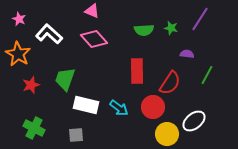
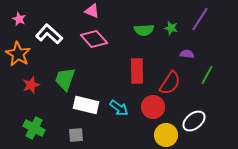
yellow circle: moved 1 px left, 1 px down
